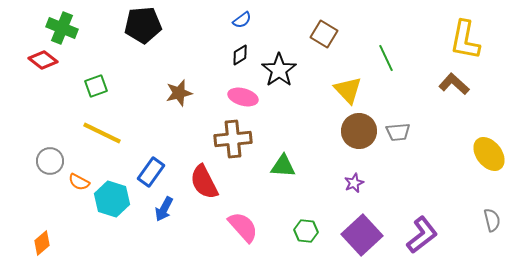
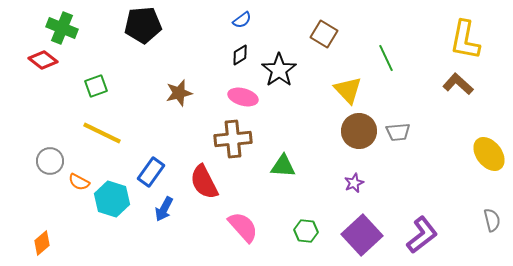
brown L-shape: moved 4 px right
